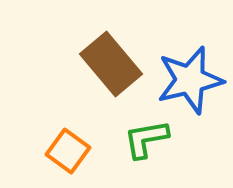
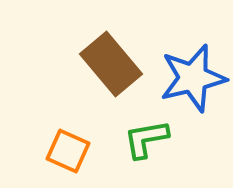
blue star: moved 3 px right, 2 px up
orange square: rotated 12 degrees counterclockwise
